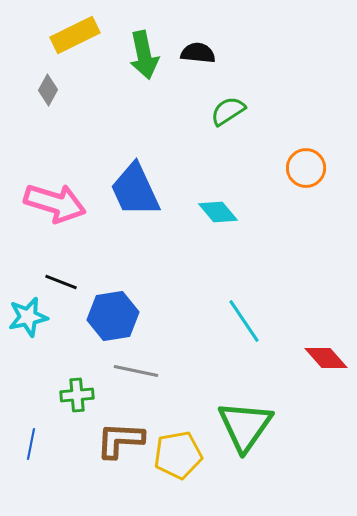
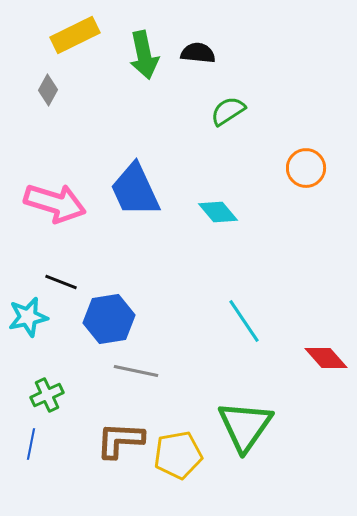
blue hexagon: moved 4 px left, 3 px down
green cross: moved 30 px left; rotated 20 degrees counterclockwise
